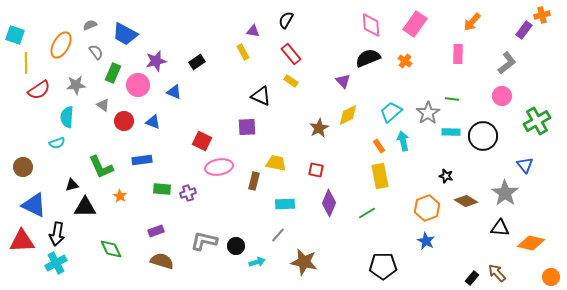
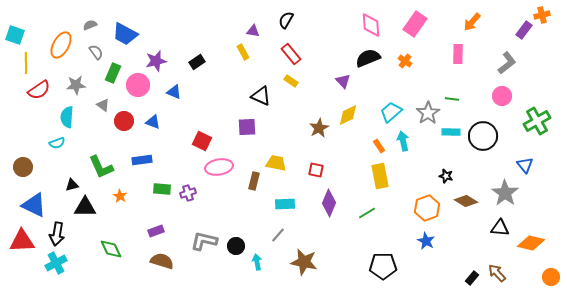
cyan arrow at (257, 262): rotated 84 degrees counterclockwise
